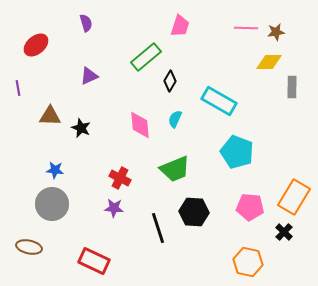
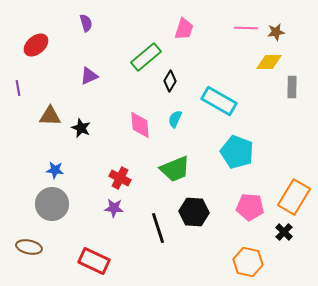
pink trapezoid: moved 4 px right, 3 px down
